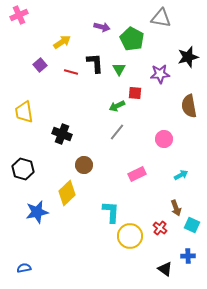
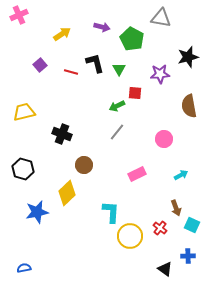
yellow arrow: moved 8 px up
black L-shape: rotated 10 degrees counterclockwise
yellow trapezoid: rotated 85 degrees clockwise
